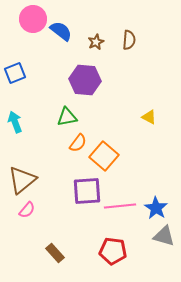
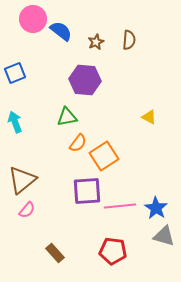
orange square: rotated 16 degrees clockwise
